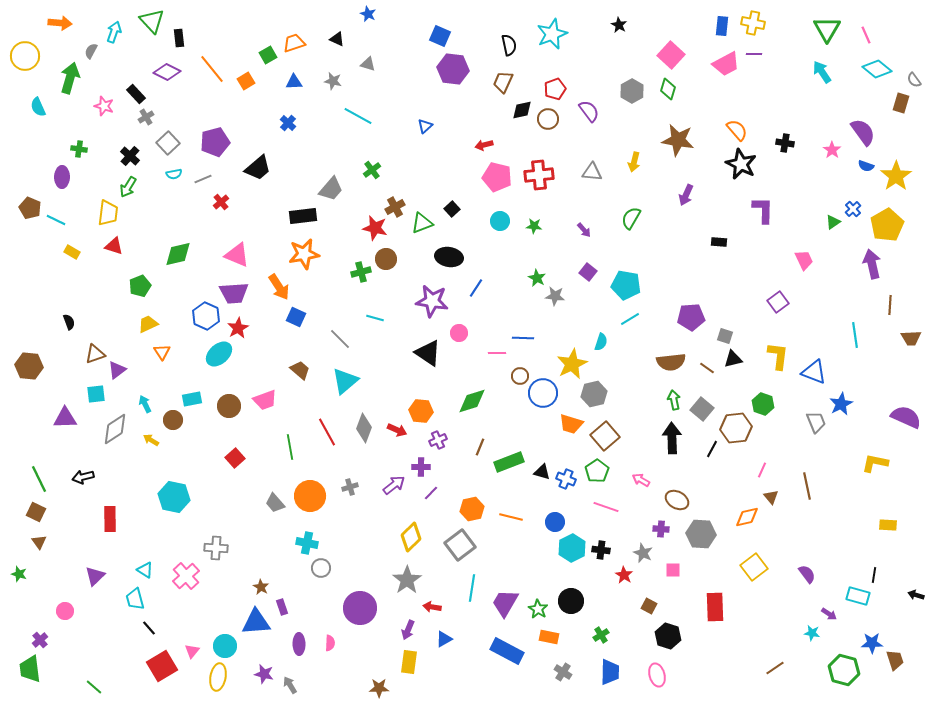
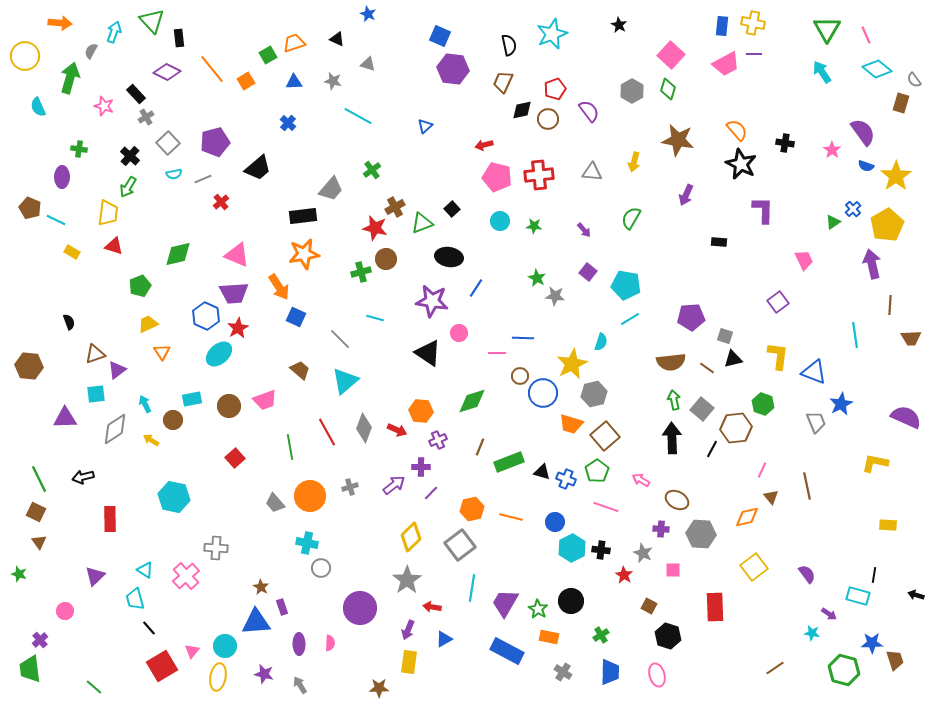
gray arrow at (290, 685): moved 10 px right
